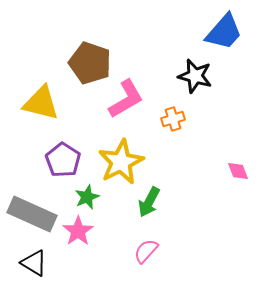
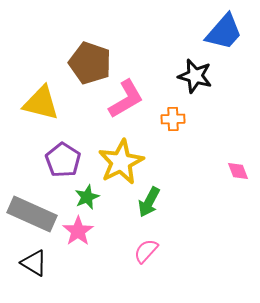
orange cross: rotated 15 degrees clockwise
